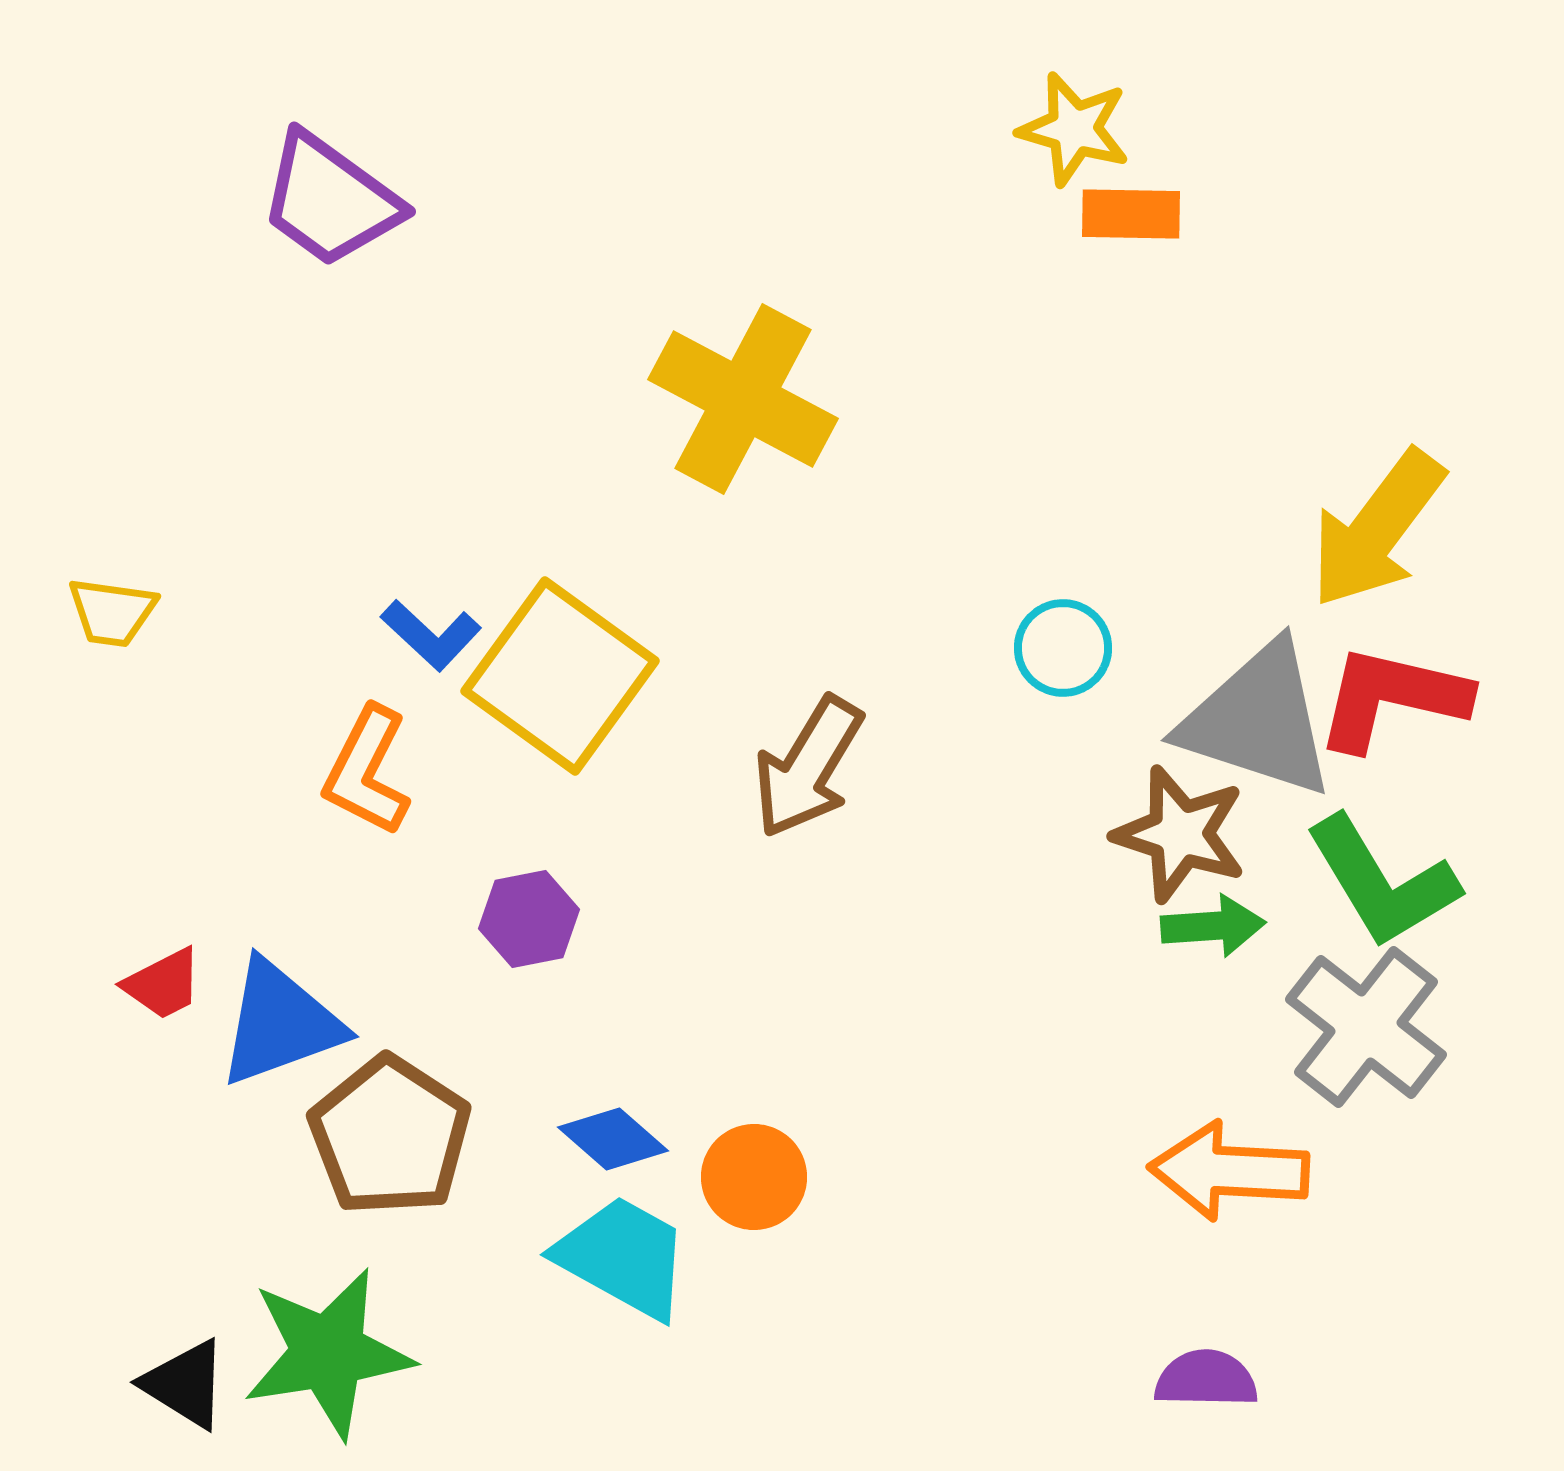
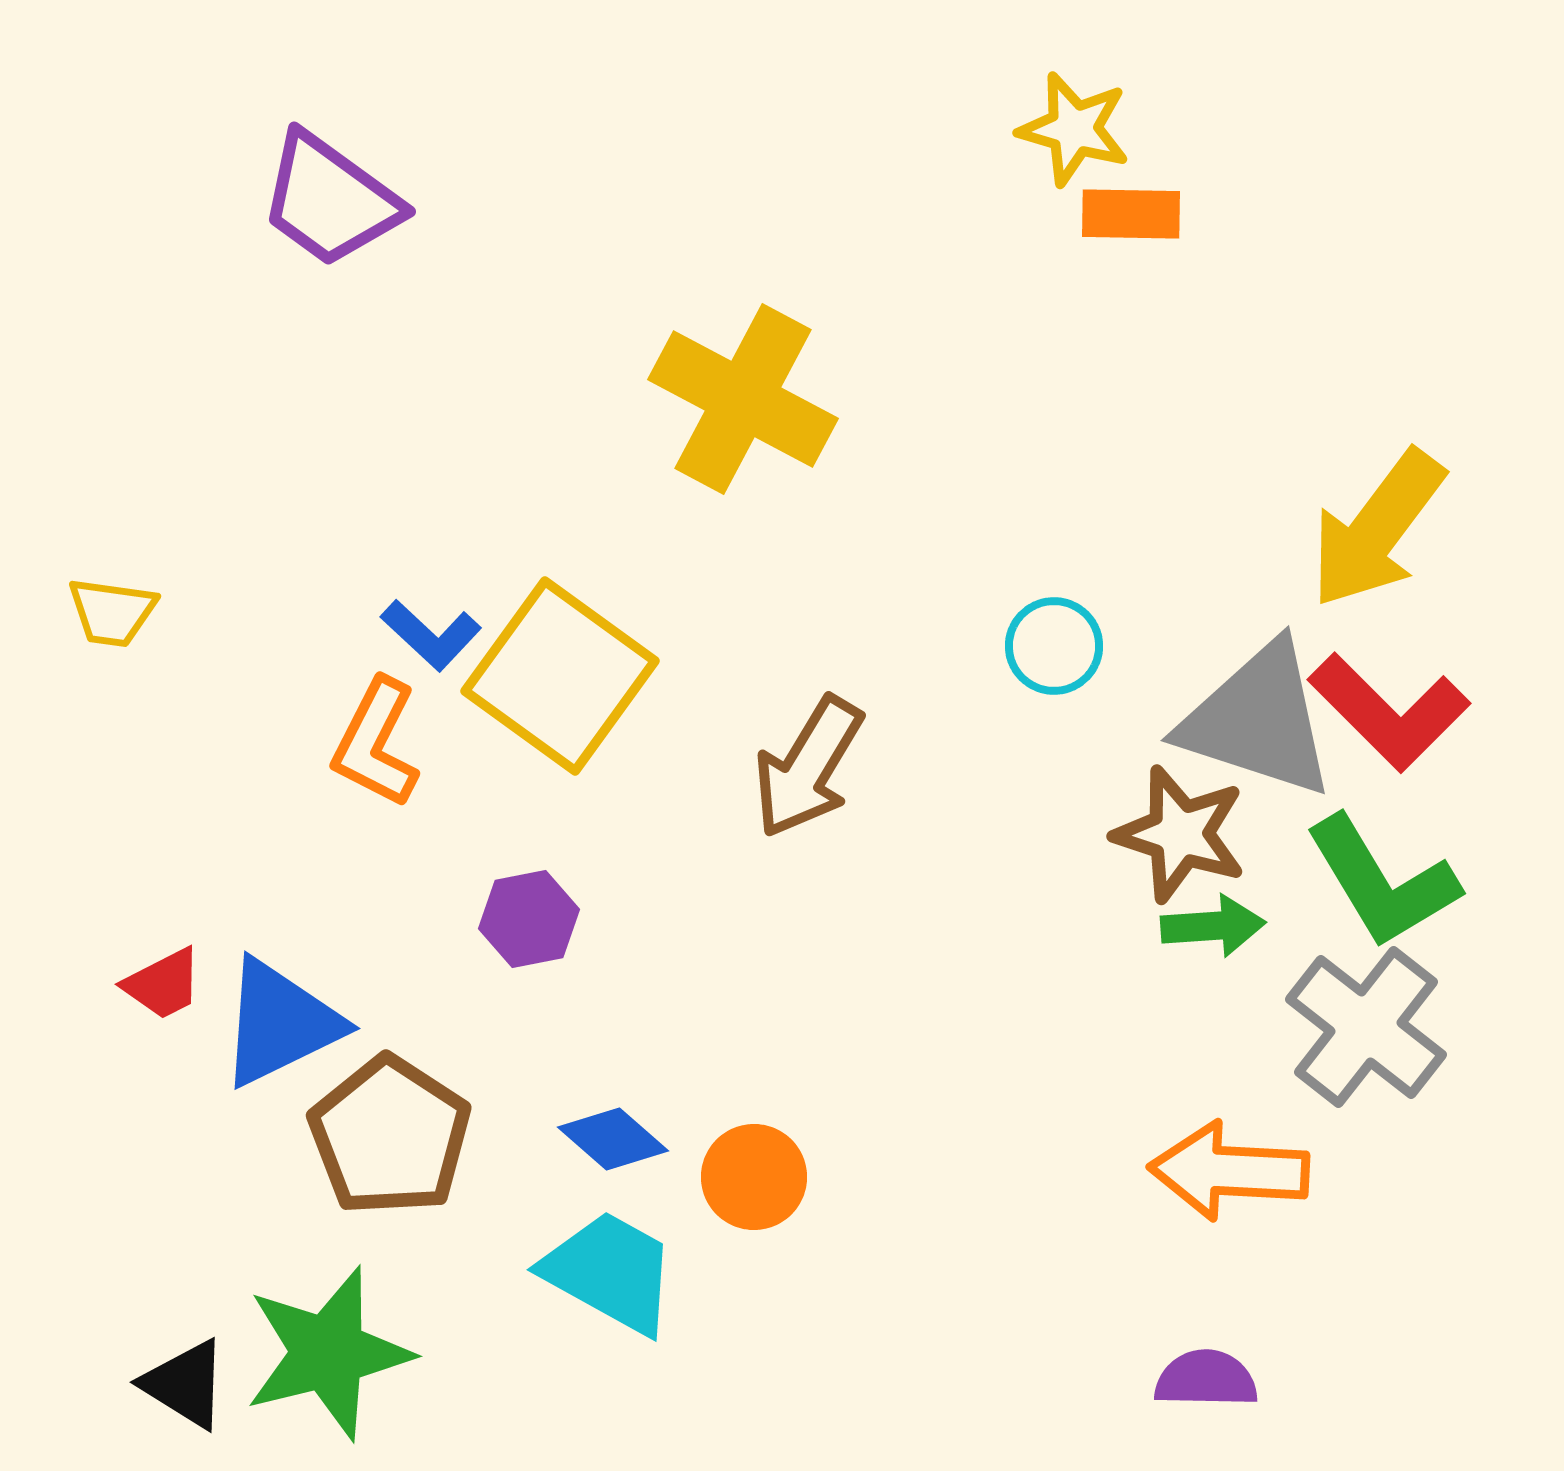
cyan circle: moved 9 px left, 2 px up
red L-shape: moved 3 px left, 14 px down; rotated 148 degrees counterclockwise
orange L-shape: moved 9 px right, 28 px up
blue triangle: rotated 6 degrees counterclockwise
cyan trapezoid: moved 13 px left, 15 px down
green star: rotated 5 degrees counterclockwise
